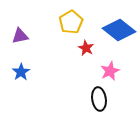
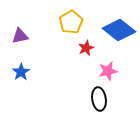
red star: rotated 21 degrees clockwise
pink star: moved 2 px left; rotated 12 degrees clockwise
